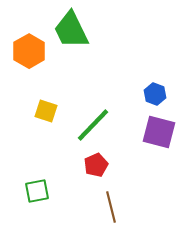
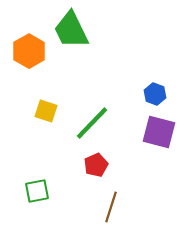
green line: moved 1 px left, 2 px up
brown line: rotated 32 degrees clockwise
